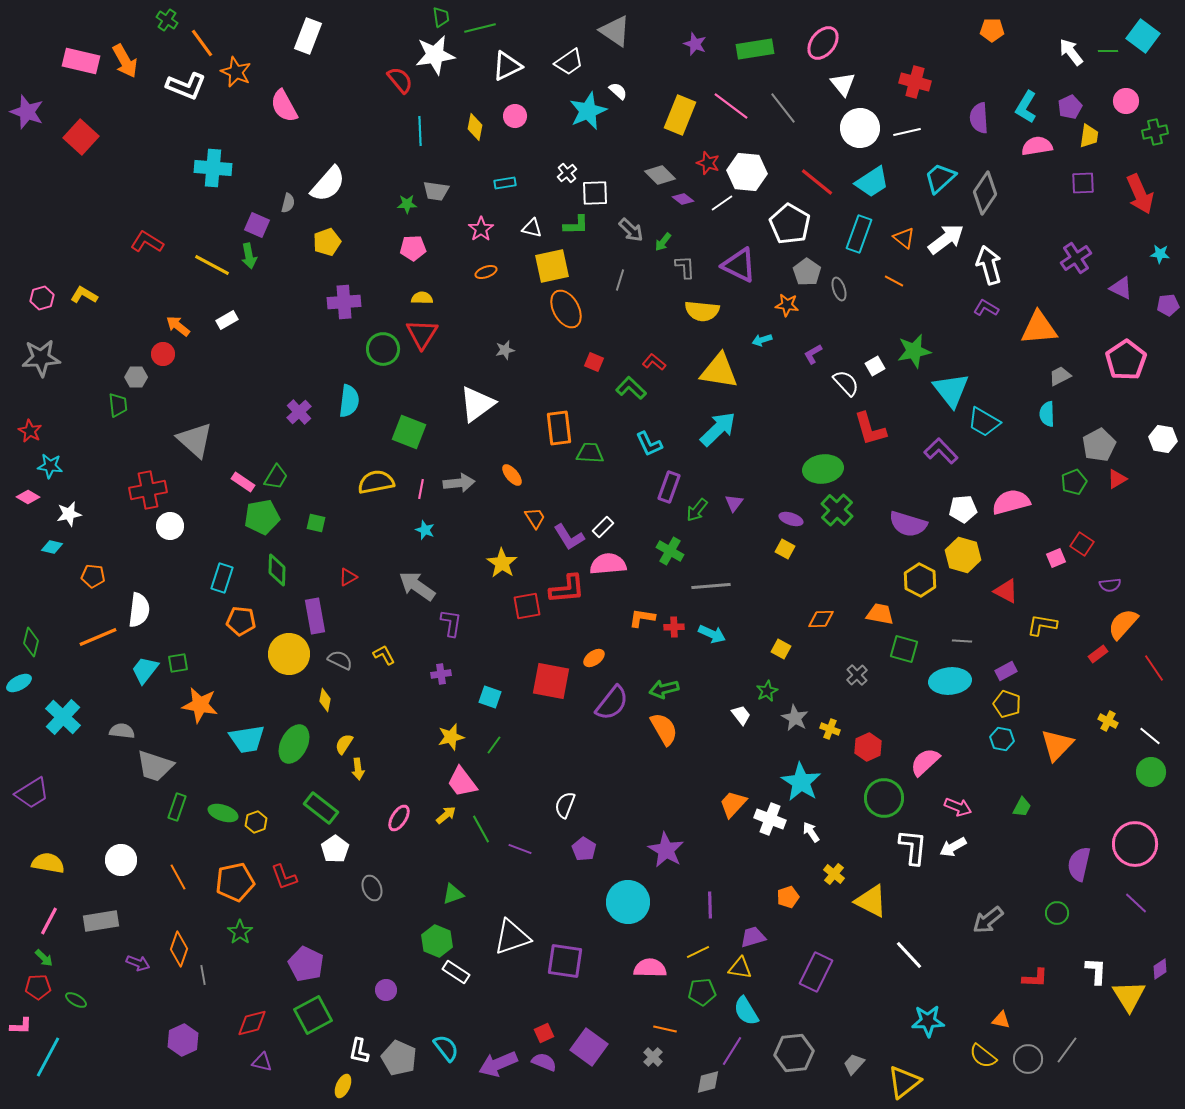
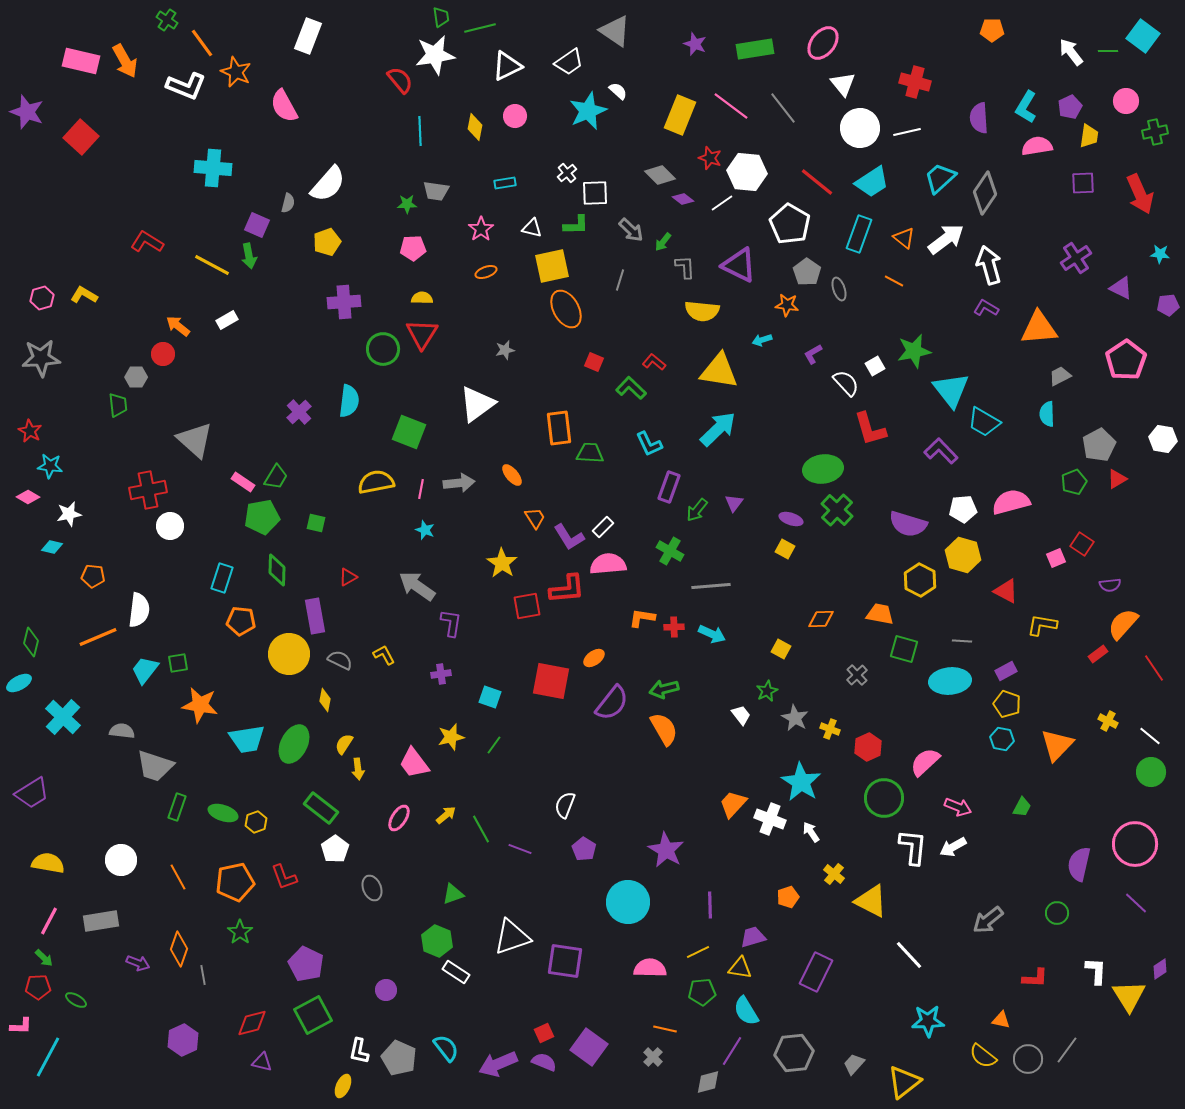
red star at (708, 163): moved 2 px right, 5 px up
pink trapezoid at (462, 782): moved 48 px left, 19 px up
